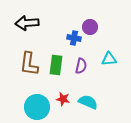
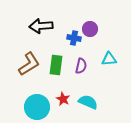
black arrow: moved 14 px right, 3 px down
purple circle: moved 2 px down
brown L-shape: rotated 130 degrees counterclockwise
red star: rotated 16 degrees clockwise
